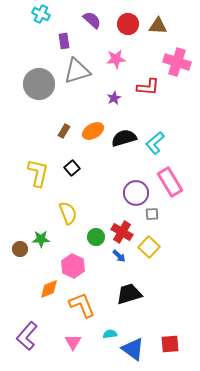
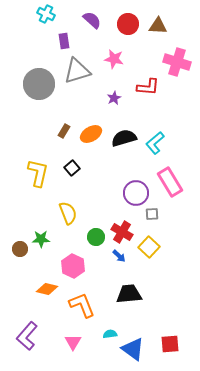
cyan cross: moved 5 px right
pink star: moved 2 px left; rotated 18 degrees clockwise
orange ellipse: moved 2 px left, 3 px down
orange diamond: moved 2 px left; rotated 35 degrees clockwise
black trapezoid: rotated 12 degrees clockwise
